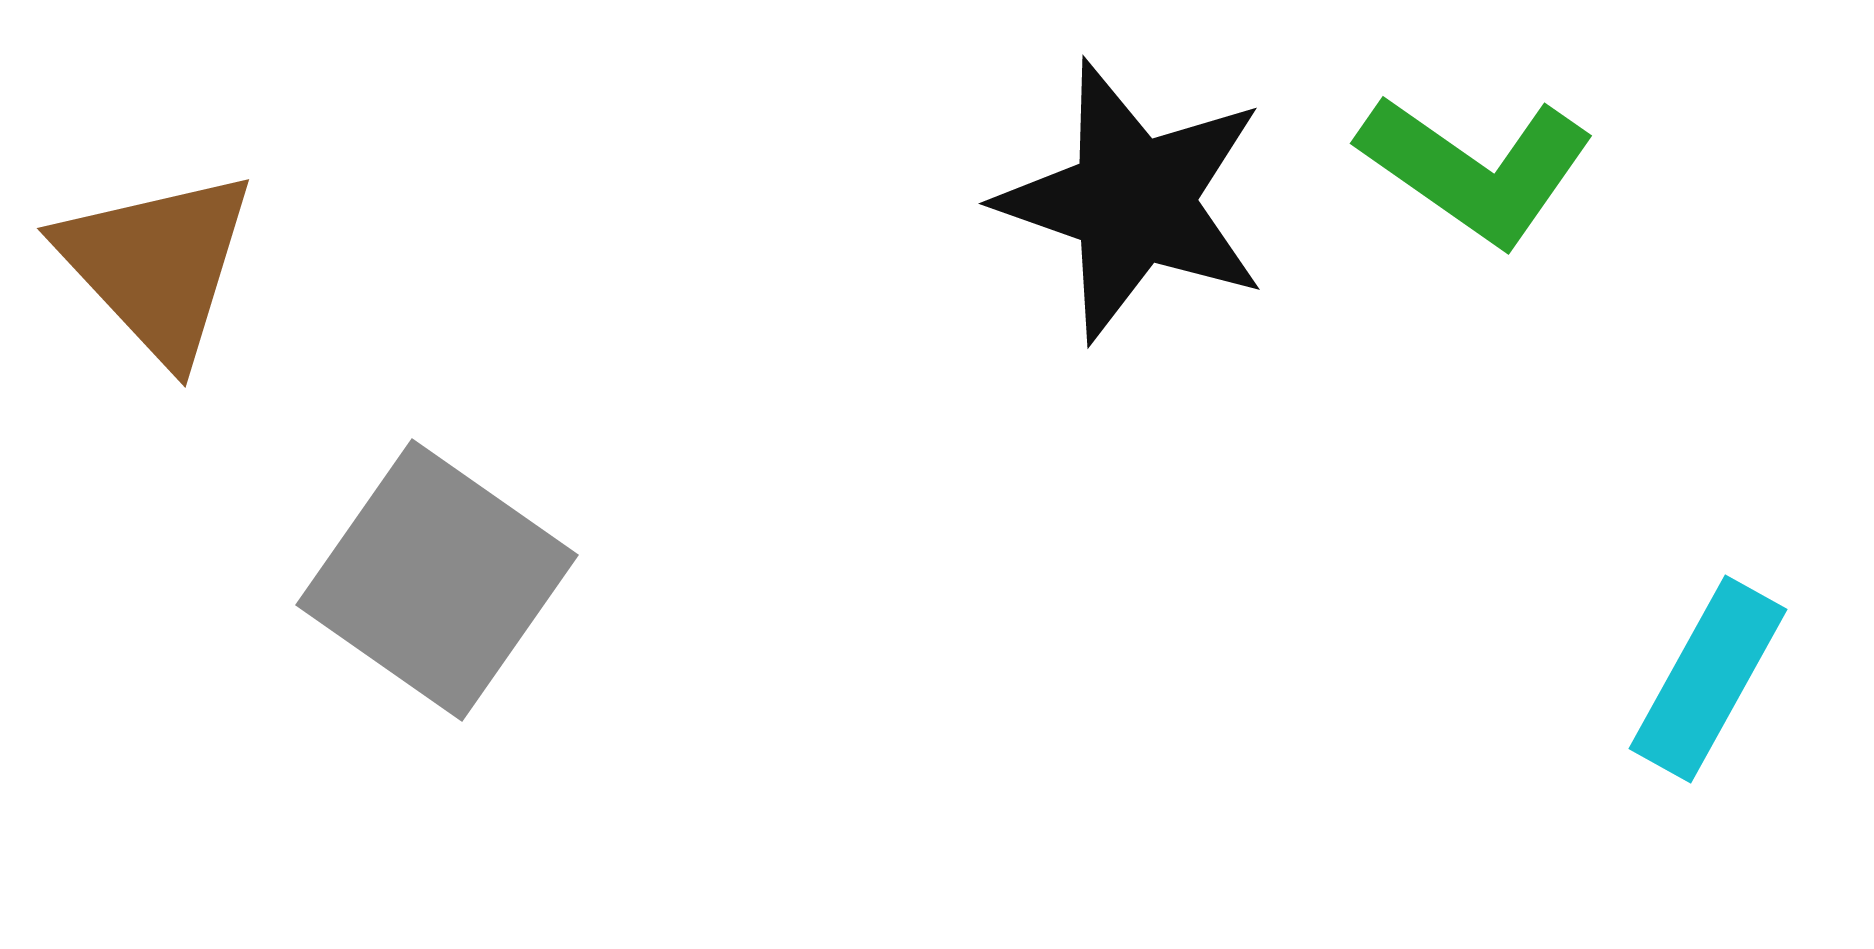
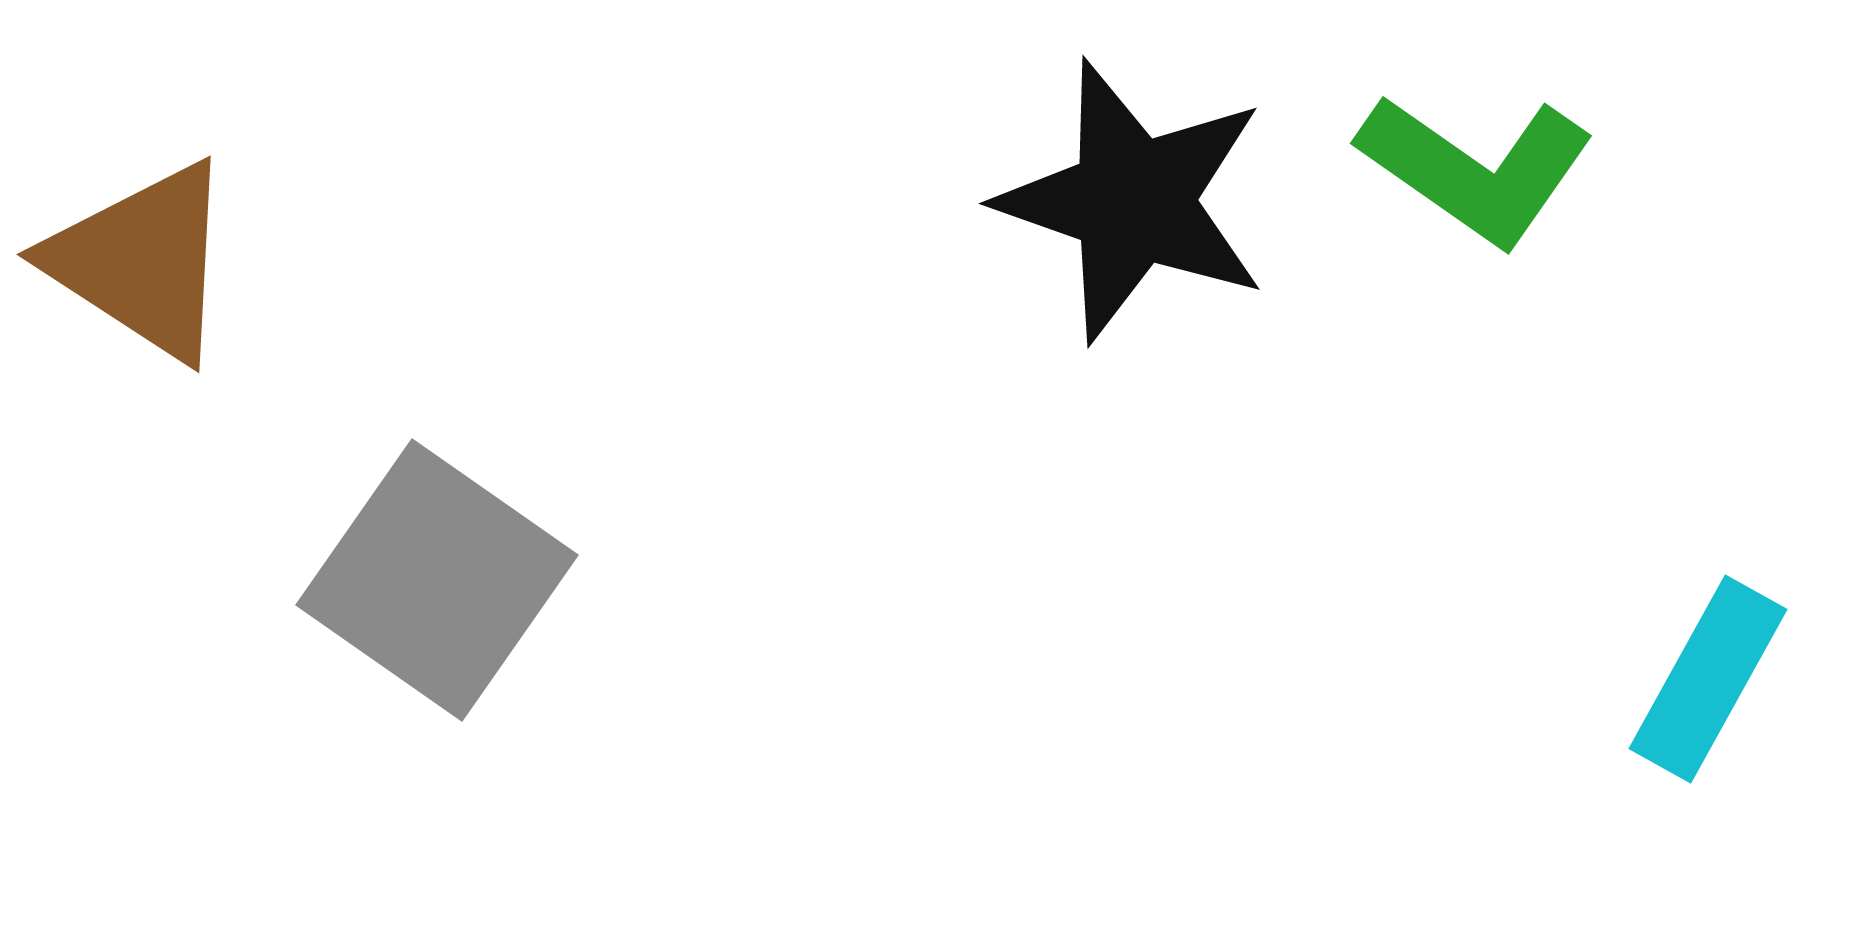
brown triangle: moved 15 px left, 4 px up; rotated 14 degrees counterclockwise
